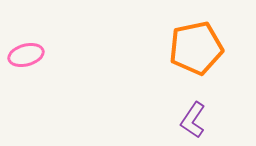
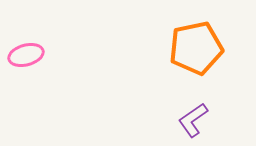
purple L-shape: rotated 21 degrees clockwise
